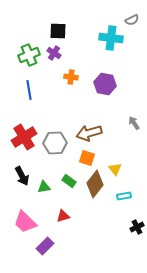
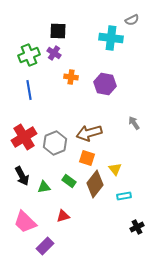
gray hexagon: rotated 20 degrees counterclockwise
